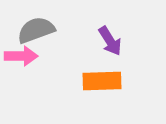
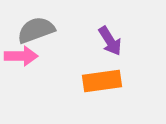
orange rectangle: rotated 6 degrees counterclockwise
